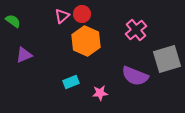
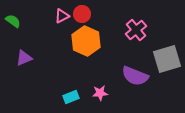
pink triangle: rotated 14 degrees clockwise
purple triangle: moved 3 px down
cyan rectangle: moved 15 px down
